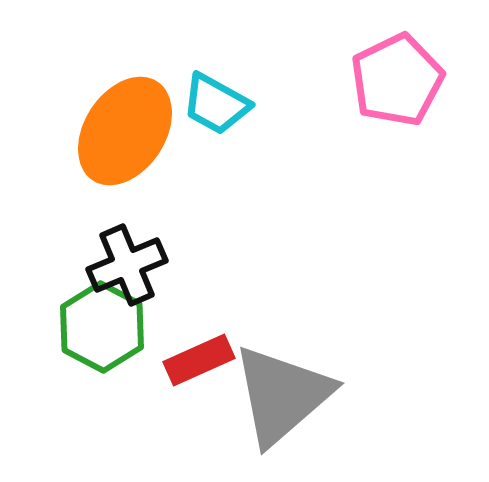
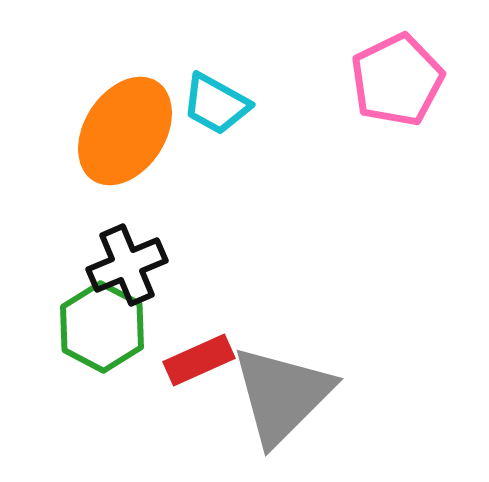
gray triangle: rotated 4 degrees counterclockwise
